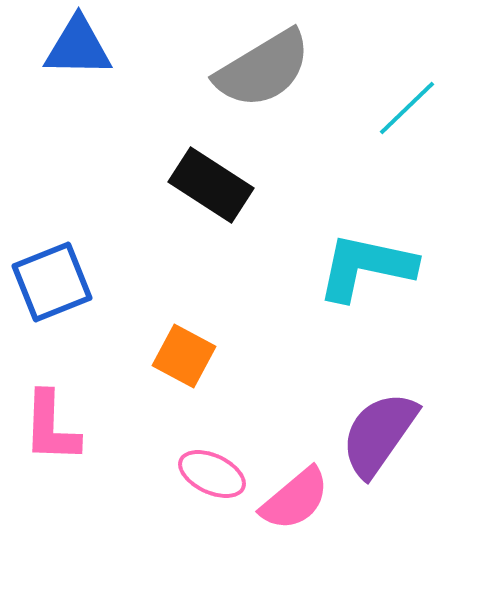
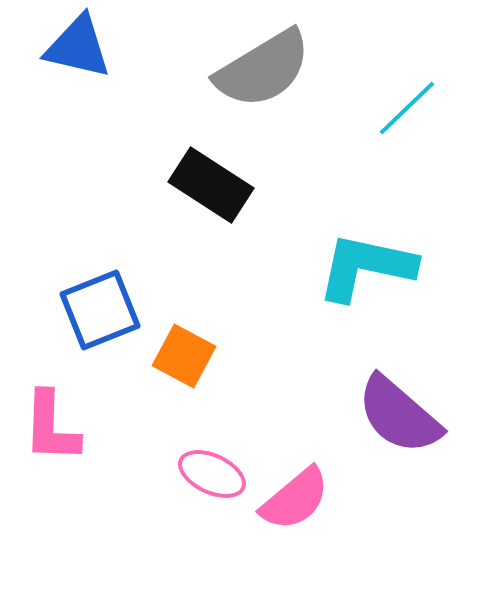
blue triangle: rotated 12 degrees clockwise
blue square: moved 48 px right, 28 px down
purple semicircle: moved 20 px right, 19 px up; rotated 84 degrees counterclockwise
